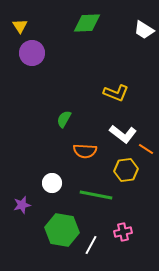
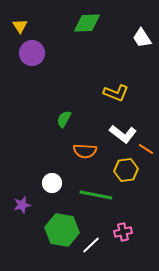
white trapezoid: moved 2 px left, 8 px down; rotated 25 degrees clockwise
white line: rotated 18 degrees clockwise
